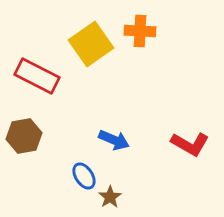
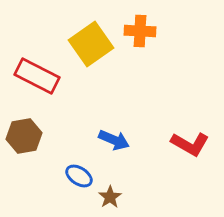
blue ellipse: moved 5 px left; rotated 24 degrees counterclockwise
